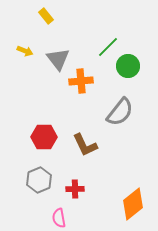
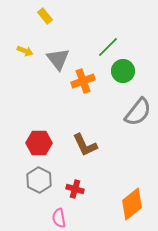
yellow rectangle: moved 1 px left
green circle: moved 5 px left, 5 px down
orange cross: moved 2 px right; rotated 15 degrees counterclockwise
gray semicircle: moved 18 px right
red hexagon: moved 5 px left, 6 px down
gray hexagon: rotated 10 degrees counterclockwise
red cross: rotated 18 degrees clockwise
orange diamond: moved 1 px left
